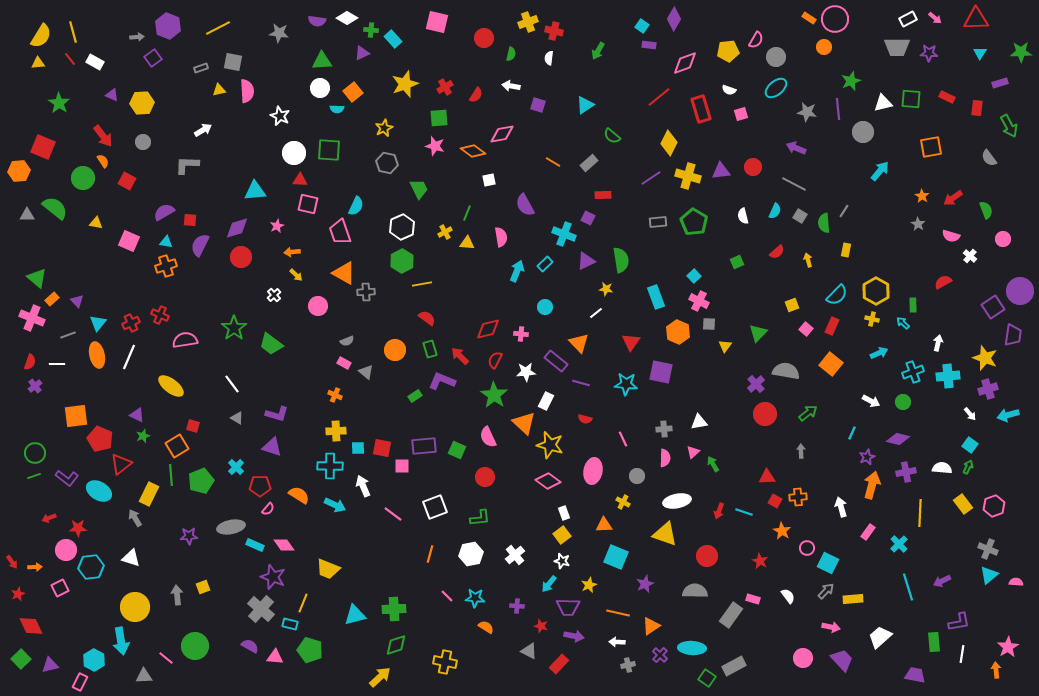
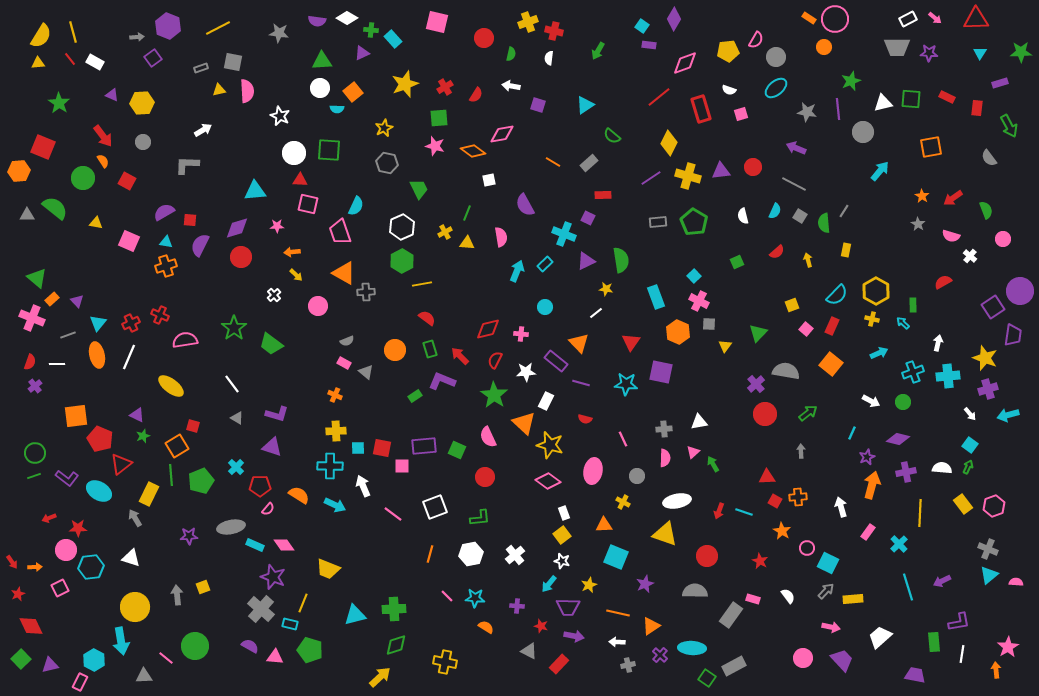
pink star at (277, 226): rotated 24 degrees clockwise
